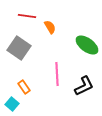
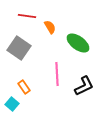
green ellipse: moved 9 px left, 2 px up
